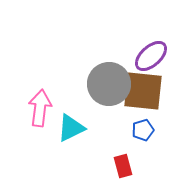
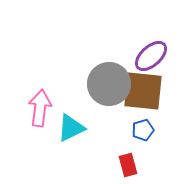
red rectangle: moved 5 px right, 1 px up
